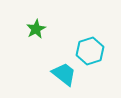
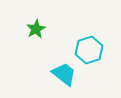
cyan hexagon: moved 1 px left, 1 px up
